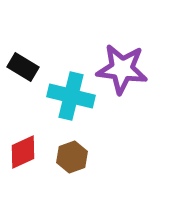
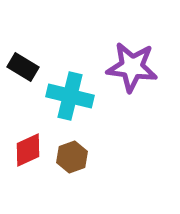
purple star: moved 10 px right, 2 px up
cyan cross: moved 1 px left
red diamond: moved 5 px right, 2 px up
